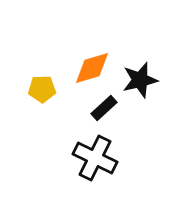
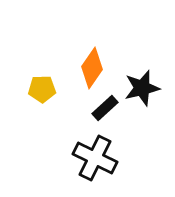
orange diamond: rotated 39 degrees counterclockwise
black star: moved 2 px right, 8 px down
black rectangle: moved 1 px right
